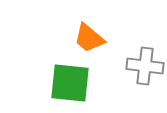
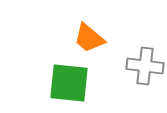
green square: moved 1 px left
